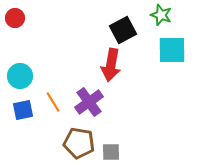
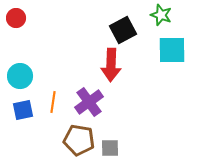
red circle: moved 1 px right
red arrow: rotated 8 degrees counterclockwise
orange line: rotated 40 degrees clockwise
brown pentagon: moved 3 px up
gray square: moved 1 px left, 4 px up
